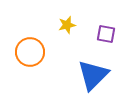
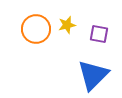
purple square: moved 7 px left
orange circle: moved 6 px right, 23 px up
